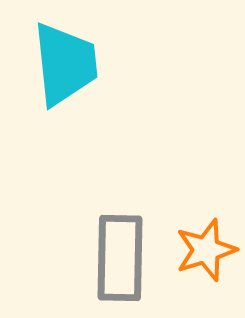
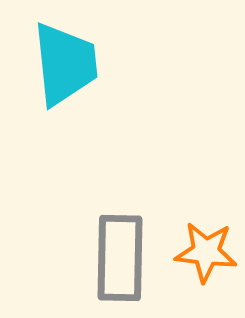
orange star: moved 2 px down; rotated 24 degrees clockwise
